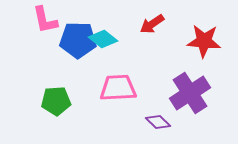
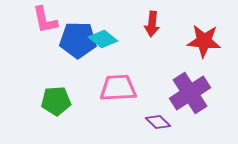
red arrow: rotated 50 degrees counterclockwise
